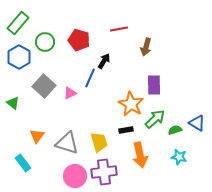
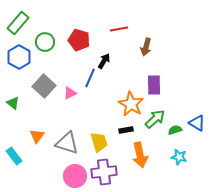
cyan rectangle: moved 9 px left, 7 px up
